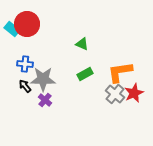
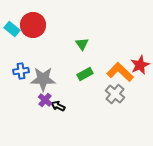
red circle: moved 6 px right, 1 px down
green triangle: rotated 32 degrees clockwise
blue cross: moved 4 px left, 7 px down; rotated 14 degrees counterclockwise
orange L-shape: rotated 52 degrees clockwise
black arrow: moved 33 px right, 20 px down; rotated 24 degrees counterclockwise
red star: moved 6 px right, 28 px up
